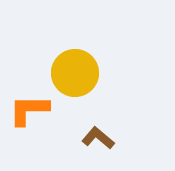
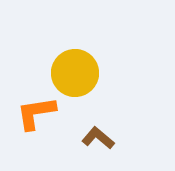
orange L-shape: moved 7 px right, 3 px down; rotated 9 degrees counterclockwise
